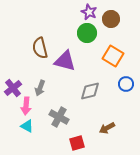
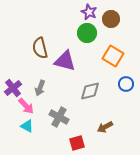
pink arrow: rotated 48 degrees counterclockwise
brown arrow: moved 2 px left, 1 px up
